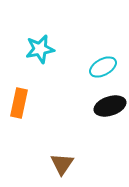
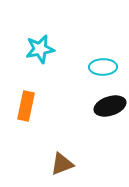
cyan ellipse: rotated 28 degrees clockwise
orange rectangle: moved 7 px right, 3 px down
brown triangle: rotated 35 degrees clockwise
